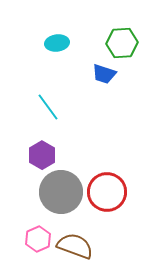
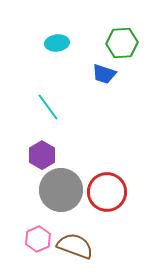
gray circle: moved 2 px up
